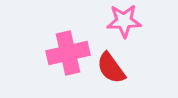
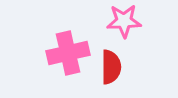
red semicircle: moved 1 px up; rotated 144 degrees counterclockwise
